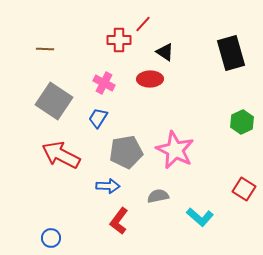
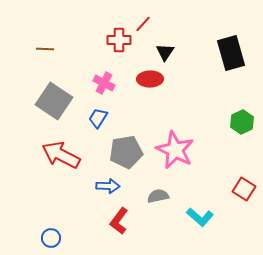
black triangle: rotated 30 degrees clockwise
